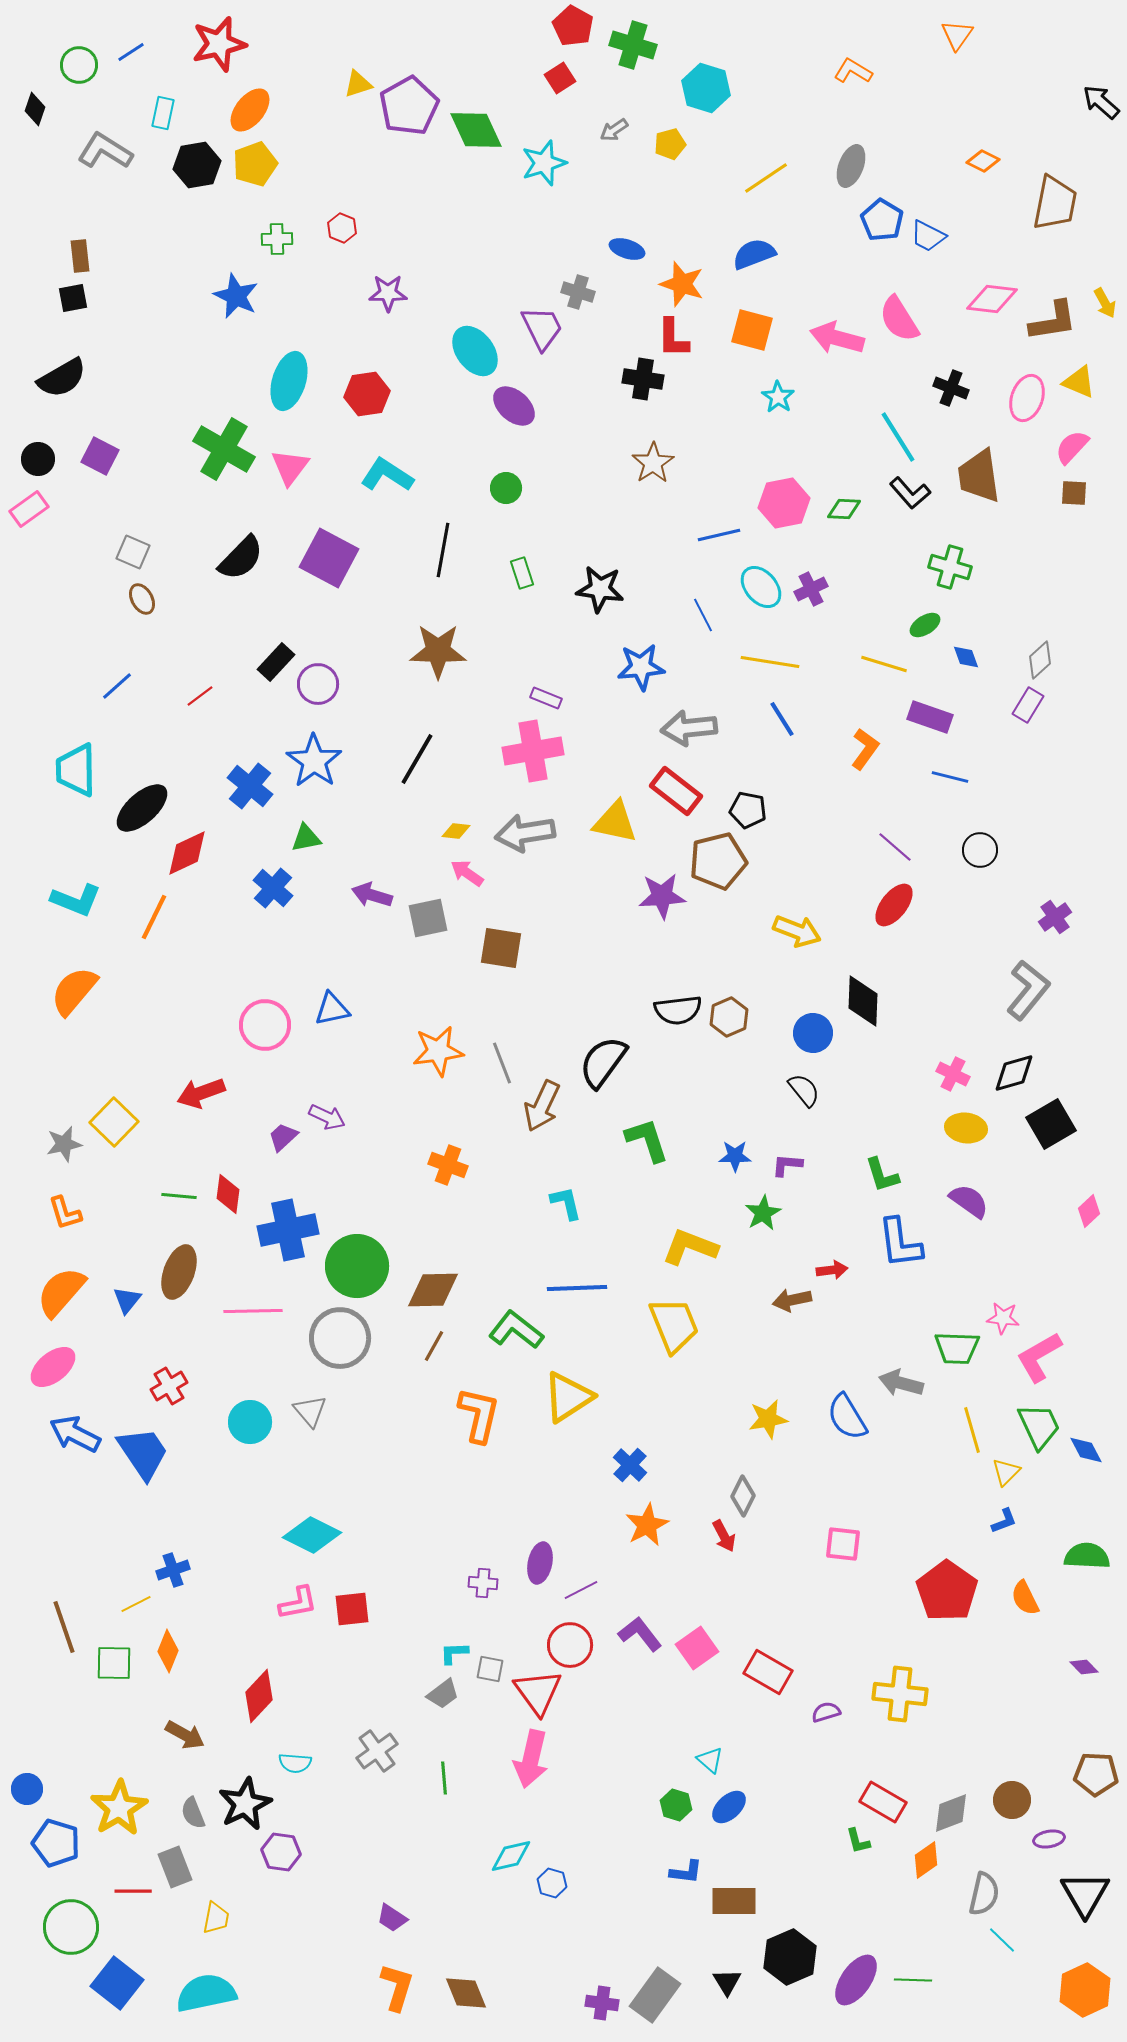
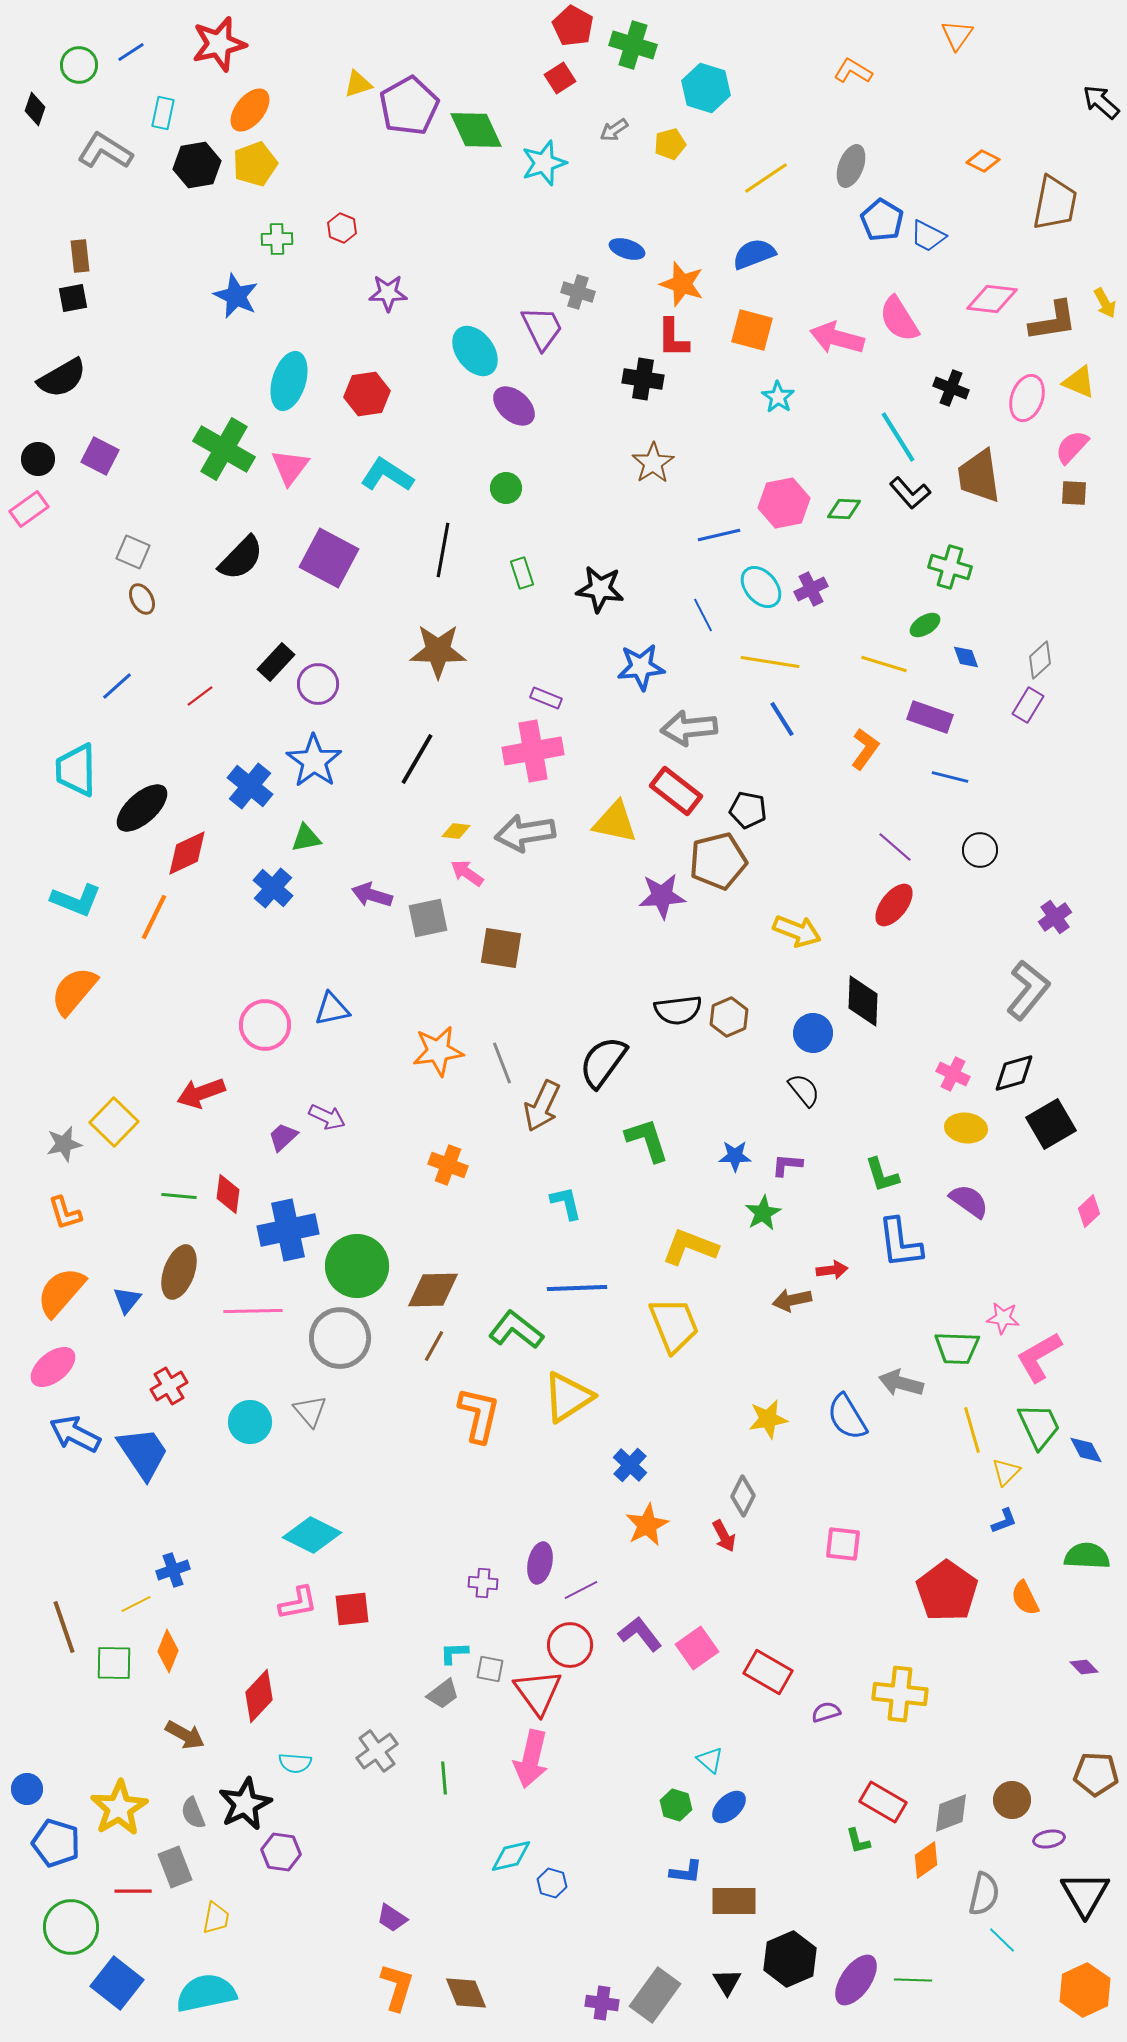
black hexagon at (790, 1957): moved 2 px down
